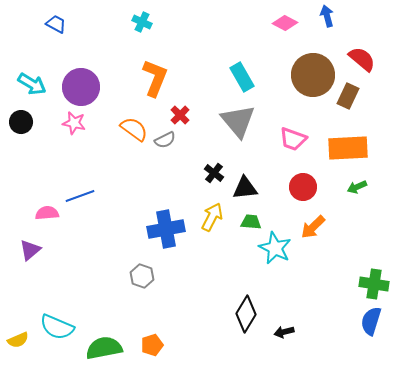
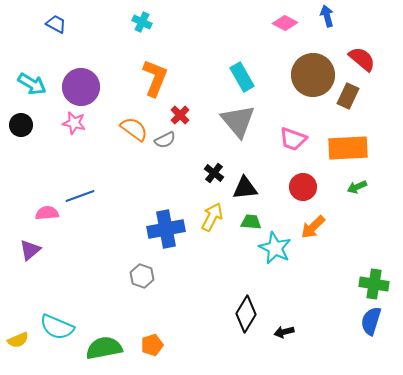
black circle: moved 3 px down
